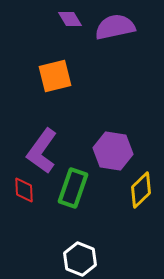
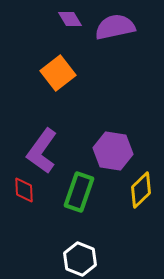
orange square: moved 3 px right, 3 px up; rotated 24 degrees counterclockwise
green rectangle: moved 6 px right, 4 px down
